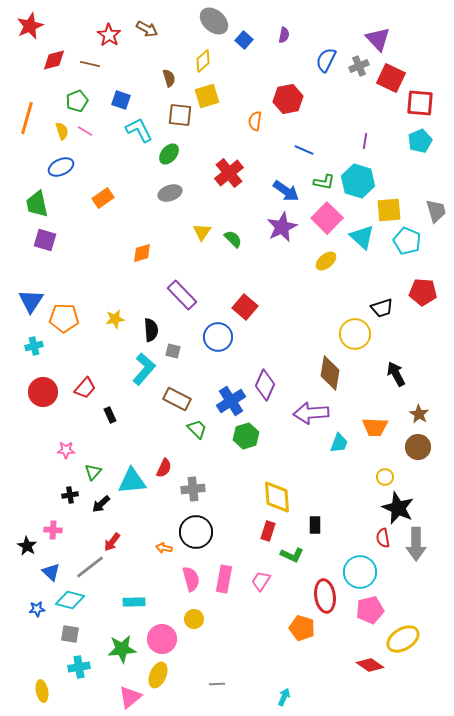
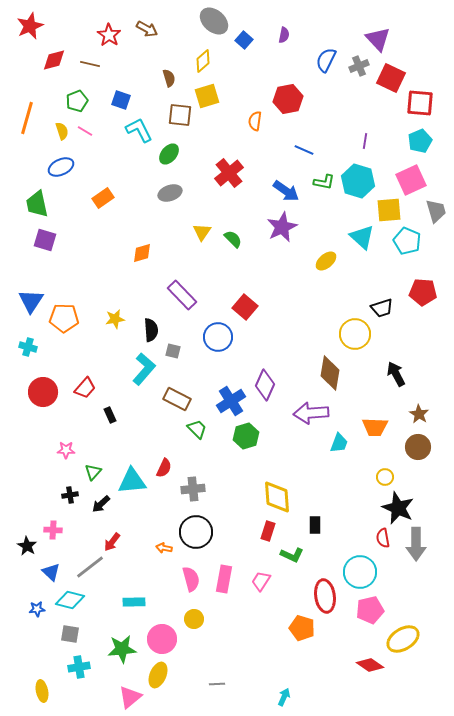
pink square at (327, 218): moved 84 px right, 38 px up; rotated 20 degrees clockwise
cyan cross at (34, 346): moved 6 px left, 1 px down; rotated 30 degrees clockwise
